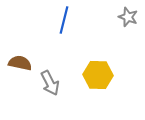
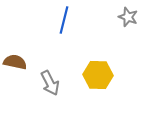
brown semicircle: moved 5 px left, 1 px up
